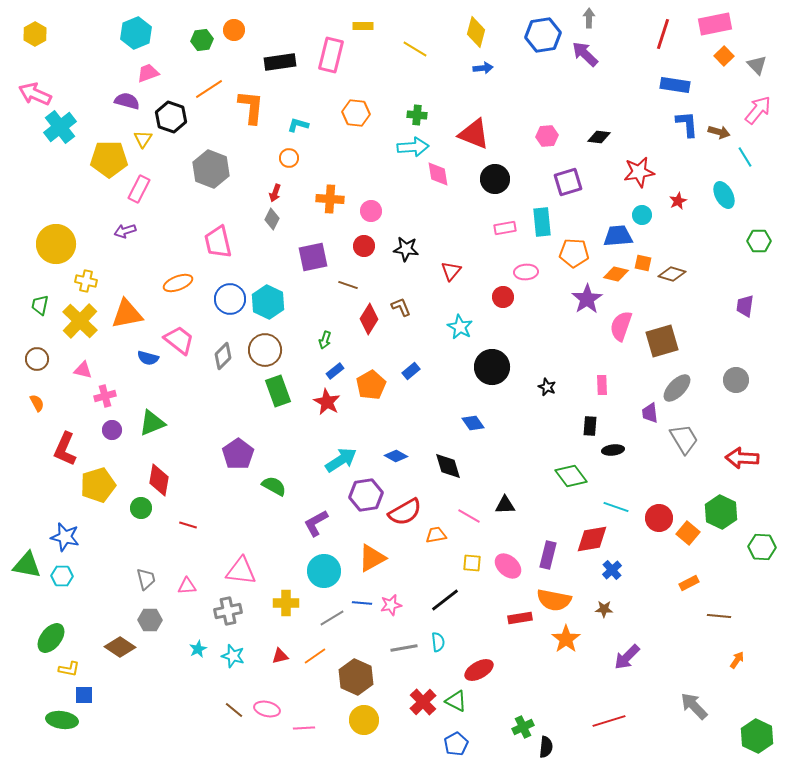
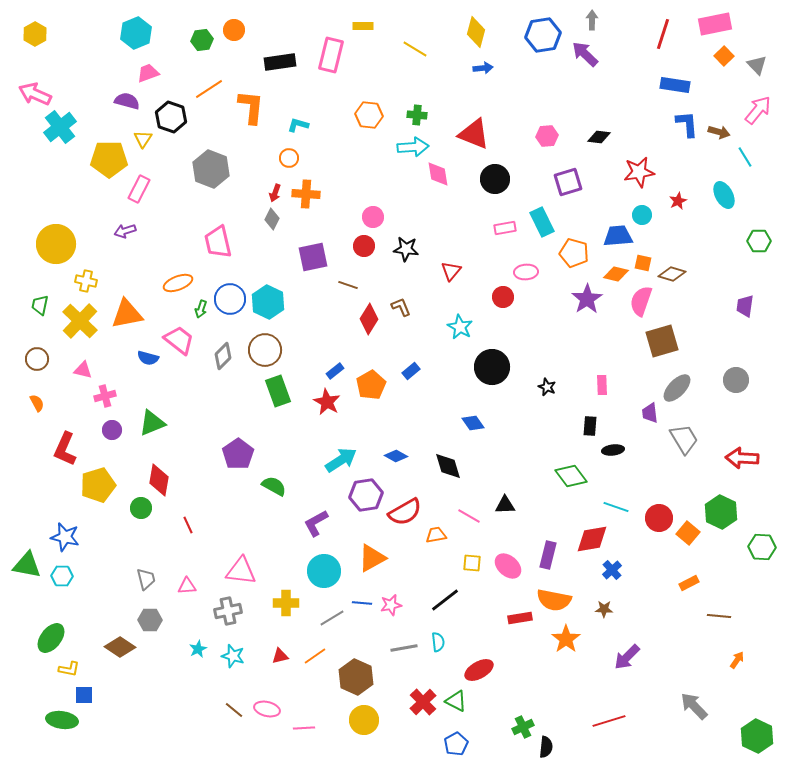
gray arrow at (589, 18): moved 3 px right, 2 px down
orange hexagon at (356, 113): moved 13 px right, 2 px down
orange cross at (330, 199): moved 24 px left, 5 px up
pink circle at (371, 211): moved 2 px right, 6 px down
cyan rectangle at (542, 222): rotated 20 degrees counterclockwise
orange pentagon at (574, 253): rotated 12 degrees clockwise
pink semicircle at (621, 326): moved 20 px right, 25 px up
green arrow at (325, 340): moved 124 px left, 31 px up
red line at (188, 525): rotated 48 degrees clockwise
